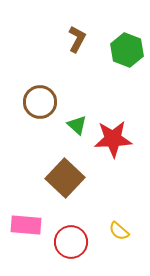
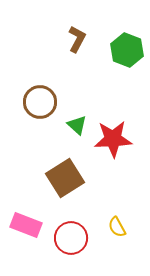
brown square: rotated 15 degrees clockwise
pink rectangle: rotated 16 degrees clockwise
yellow semicircle: moved 2 px left, 4 px up; rotated 20 degrees clockwise
red circle: moved 4 px up
